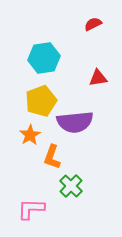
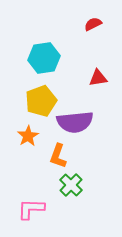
orange star: moved 2 px left, 1 px down
orange L-shape: moved 6 px right, 1 px up
green cross: moved 1 px up
